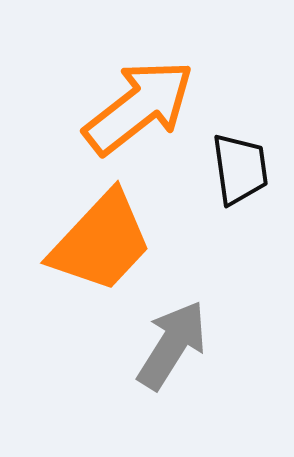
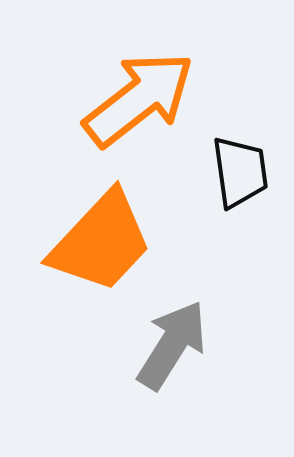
orange arrow: moved 8 px up
black trapezoid: moved 3 px down
